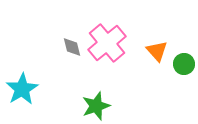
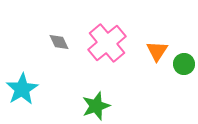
gray diamond: moved 13 px left, 5 px up; rotated 10 degrees counterclockwise
orange triangle: rotated 15 degrees clockwise
